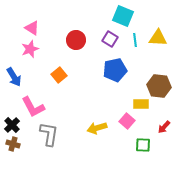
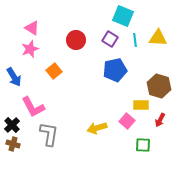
orange square: moved 5 px left, 4 px up
brown hexagon: rotated 10 degrees clockwise
yellow rectangle: moved 1 px down
red arrow: moved 4 px left, 7 px up; rotated 16 degrees counterclockwise
